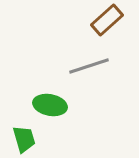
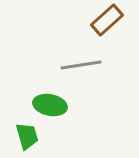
gray line: moved 8 px left, 1 px up; rotated 9 degrees clockwise
green trapezoid: moved 3 px right, 3 px up
